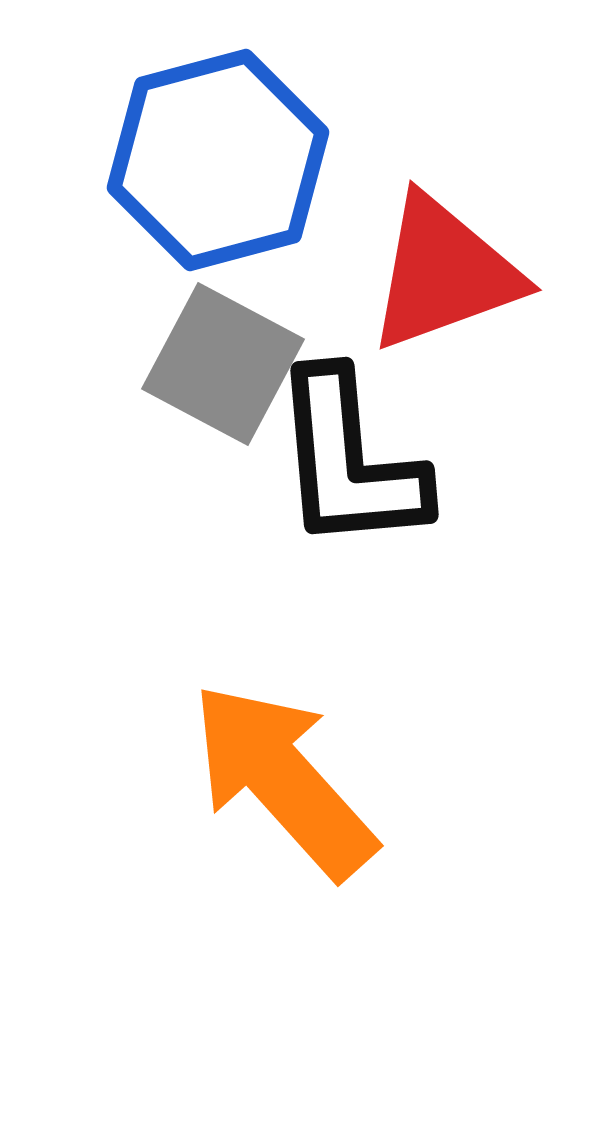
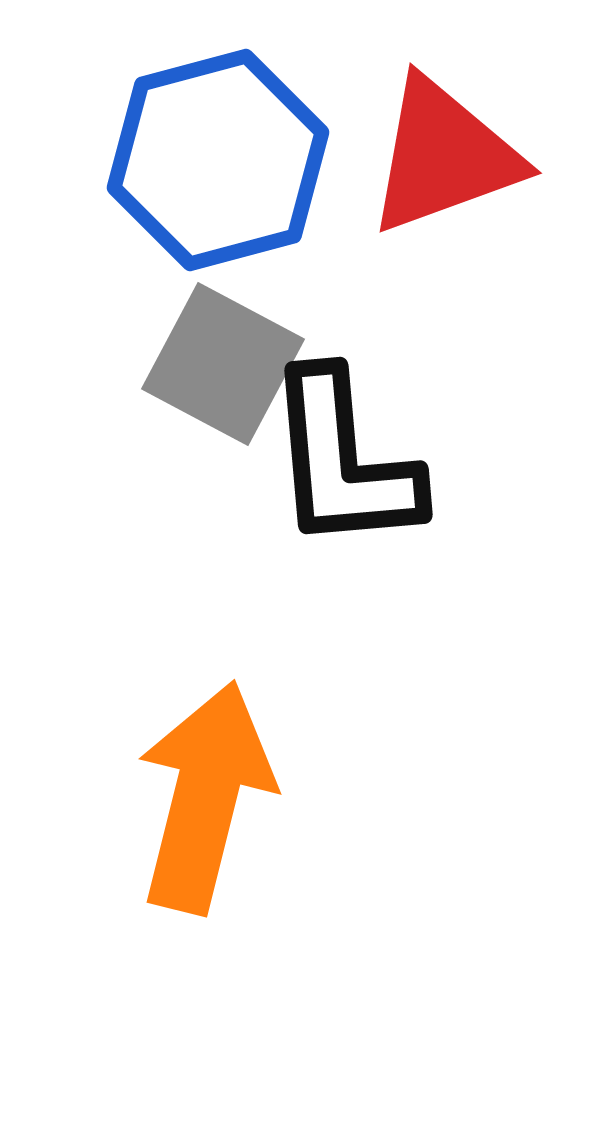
red triangle: moved 117 px up
black L-shape: moved 6 px left
orange arrow: moved 78 px left, 17 px down; rotated 56 degrees clockwise
